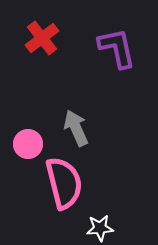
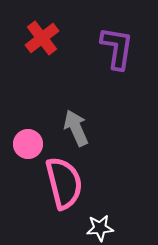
purple L-shape: rotated 21 degrees clockwise
